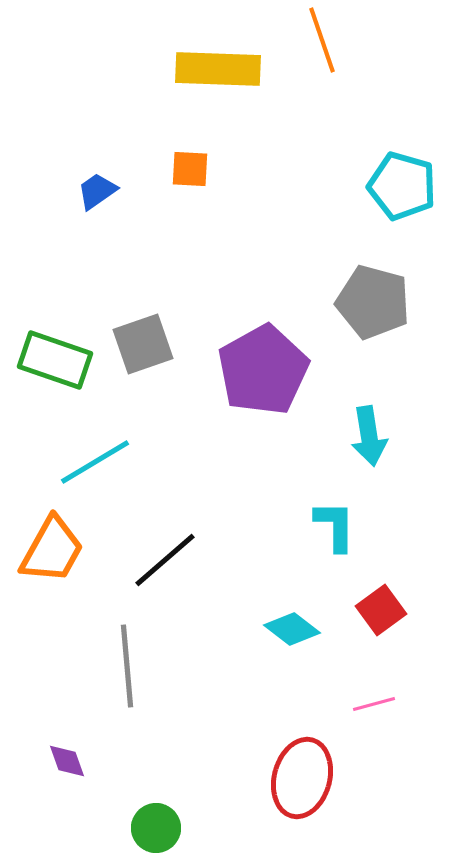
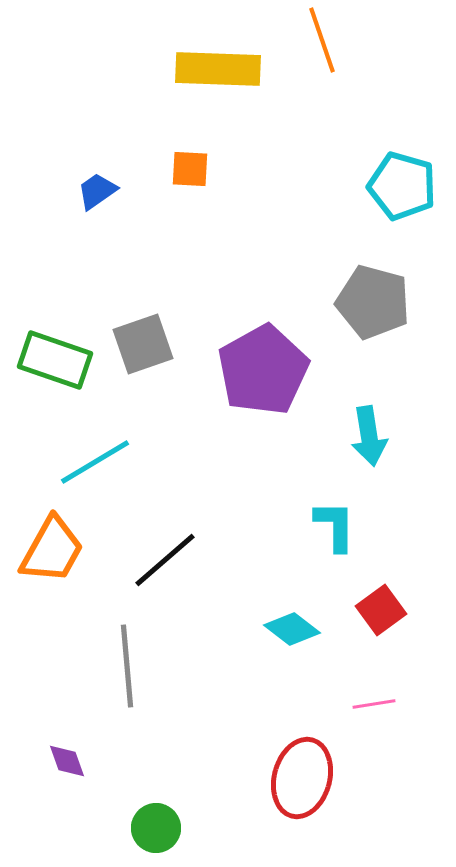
pink line: rotated 6 degrees clockwise
